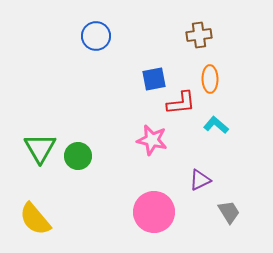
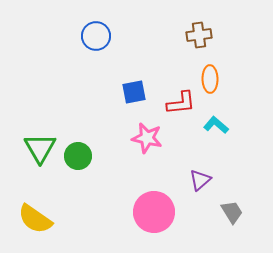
blue square: moved 20 px left, 13 px down
pink star: moved 5 px left, 2 px up
purple triangle: rotated 15 degrees counterclockwise
gray trapezoid: moved 3 px right
yellow semicircle: rotated 15 degrees counterclockwise
